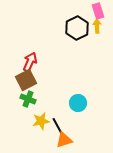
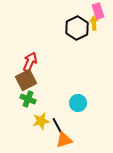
yellow arrow: moved 3 px left, 3 px up
